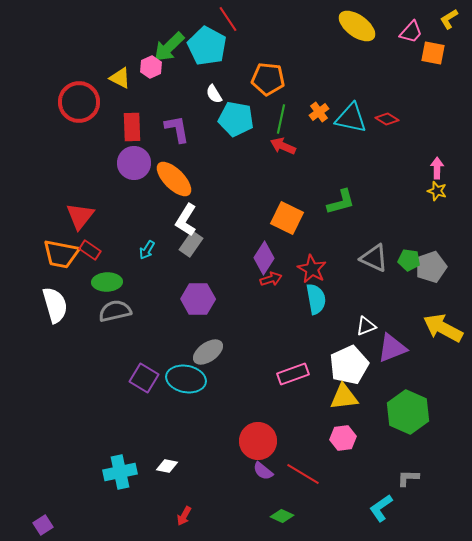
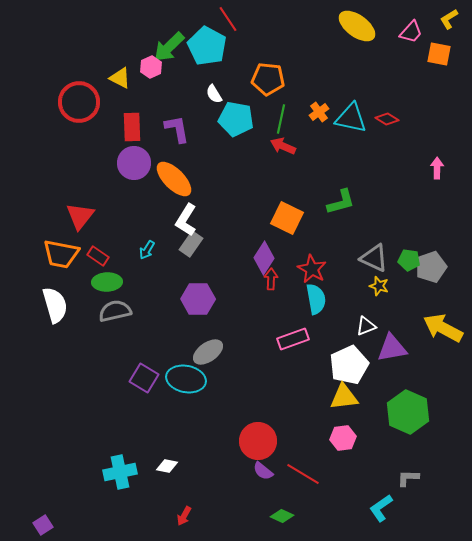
orange square at (433, 53): moved 6 px right, 1 px down
yellow star at (437, 191): moved 58 px left, 95 px down
red rectangle at (90, 250): moved 8 px right, 6 px down
red arrow at (271, 279): rotated 70 degrees counterclockwise
purple triangle at (392, 348): rotated 12 degrees clockwise
pink rectangle at (293, 374): moved 35 px up
